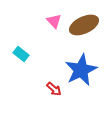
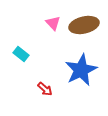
pink triangle: moved 1 px left, 2 px down
brown ellipse: rotated 12 degrees clockwise
red arrow: moved 9 px left
